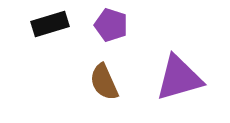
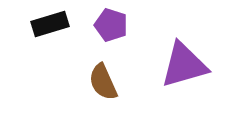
purple triangle: moved 5 px right, 13 px up
brown semicircle: moved 1 px left
